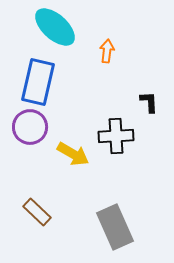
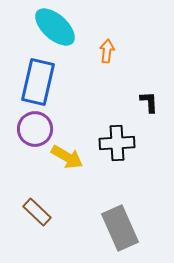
purple circle: moved 5 px right, 2 px down
black cross: moved 1 px right, 7 px down
yellow arrow: moved 6 px left, 3 px down
gray rectangle: moved 5 px right, 1 px down
